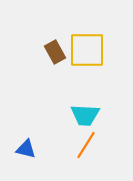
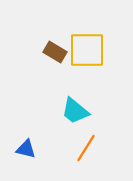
brown rectangle: rotated 30 degrees counterclockwise
cyan trapezoid: moved 10 px left, 4 px up; rotated 36 degrees clockwise
orange line: moved 3 px down
